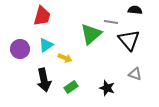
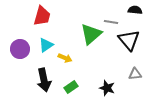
gray triangle: rotated 24 degrees counterclockwise
